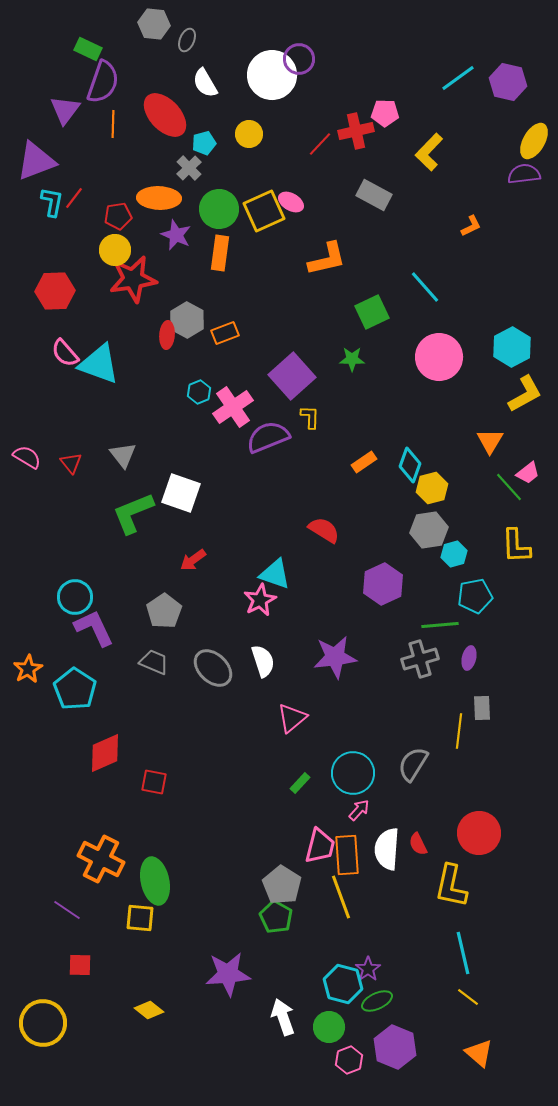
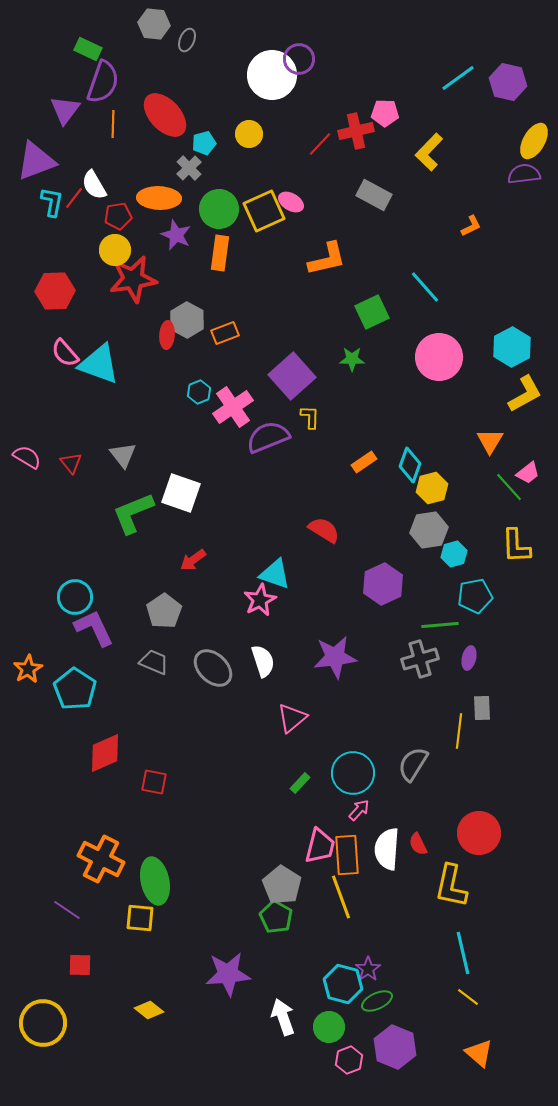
white semicircle at (205, 83): moved 111 px left, 102 px down
